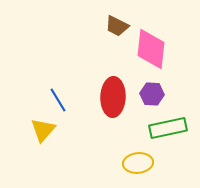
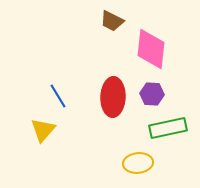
brown trapezoid: moved 5 px left, 5 px up
blue line: moved 4 px up
